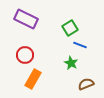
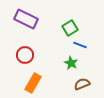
orange rectangle: moved 4 px down
brown semicircle: moved 4 px left
